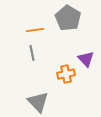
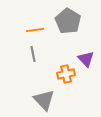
gray pentagon: moved 3 px down
gray line: moved 1 px right, 1 px down
gray triangle: moved 6 px right, 2 px up
